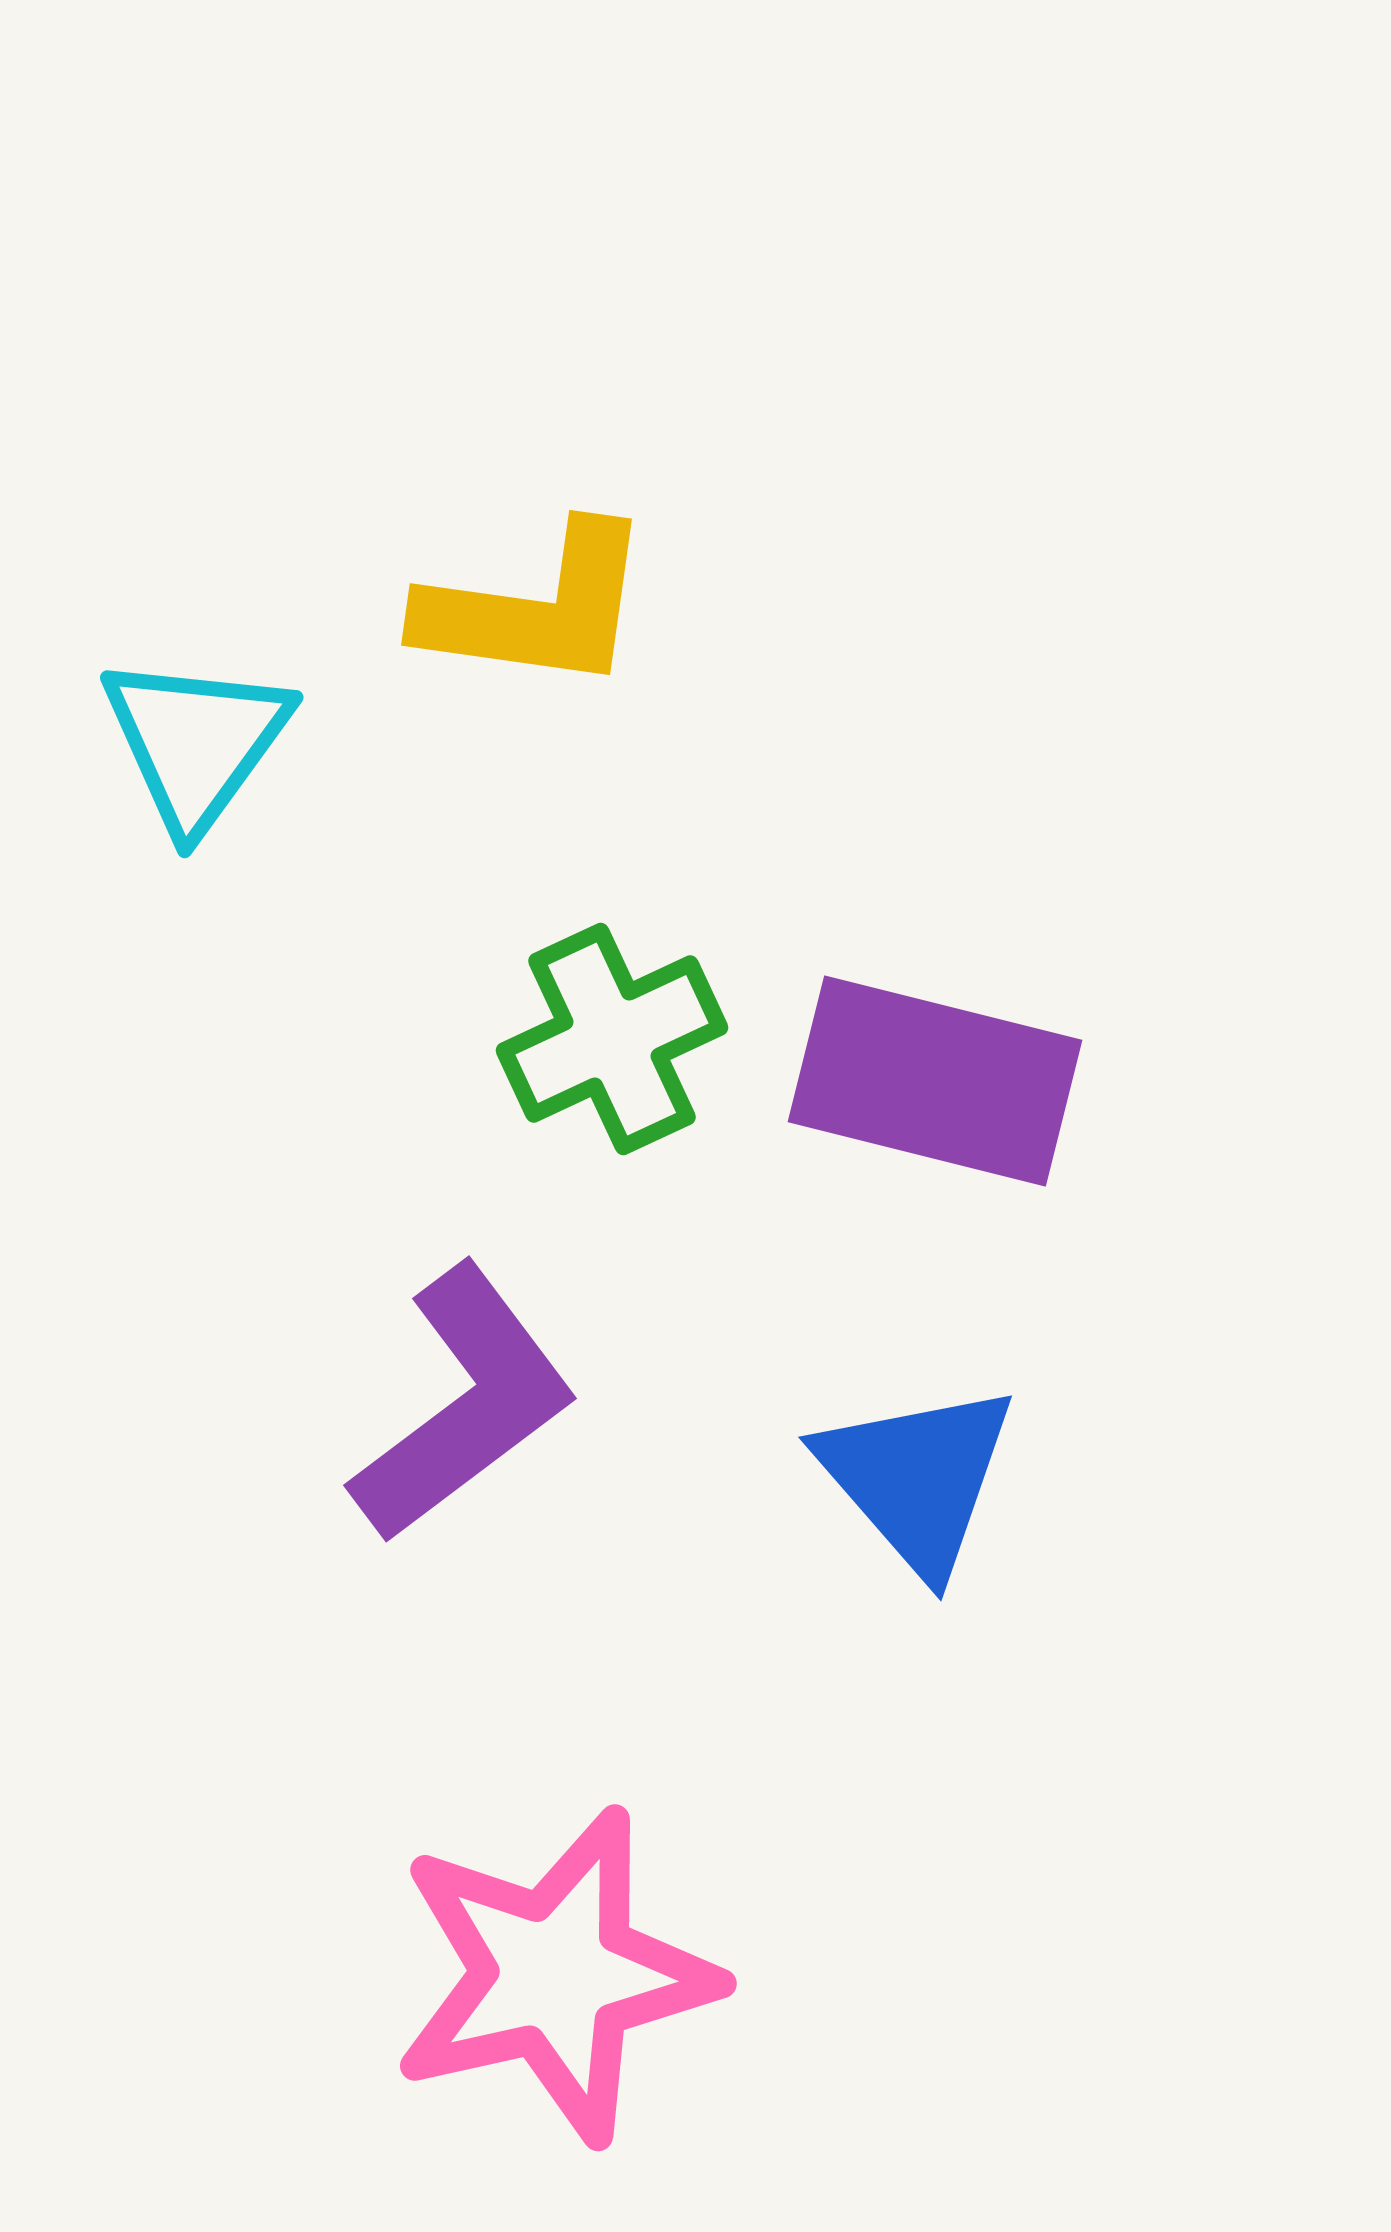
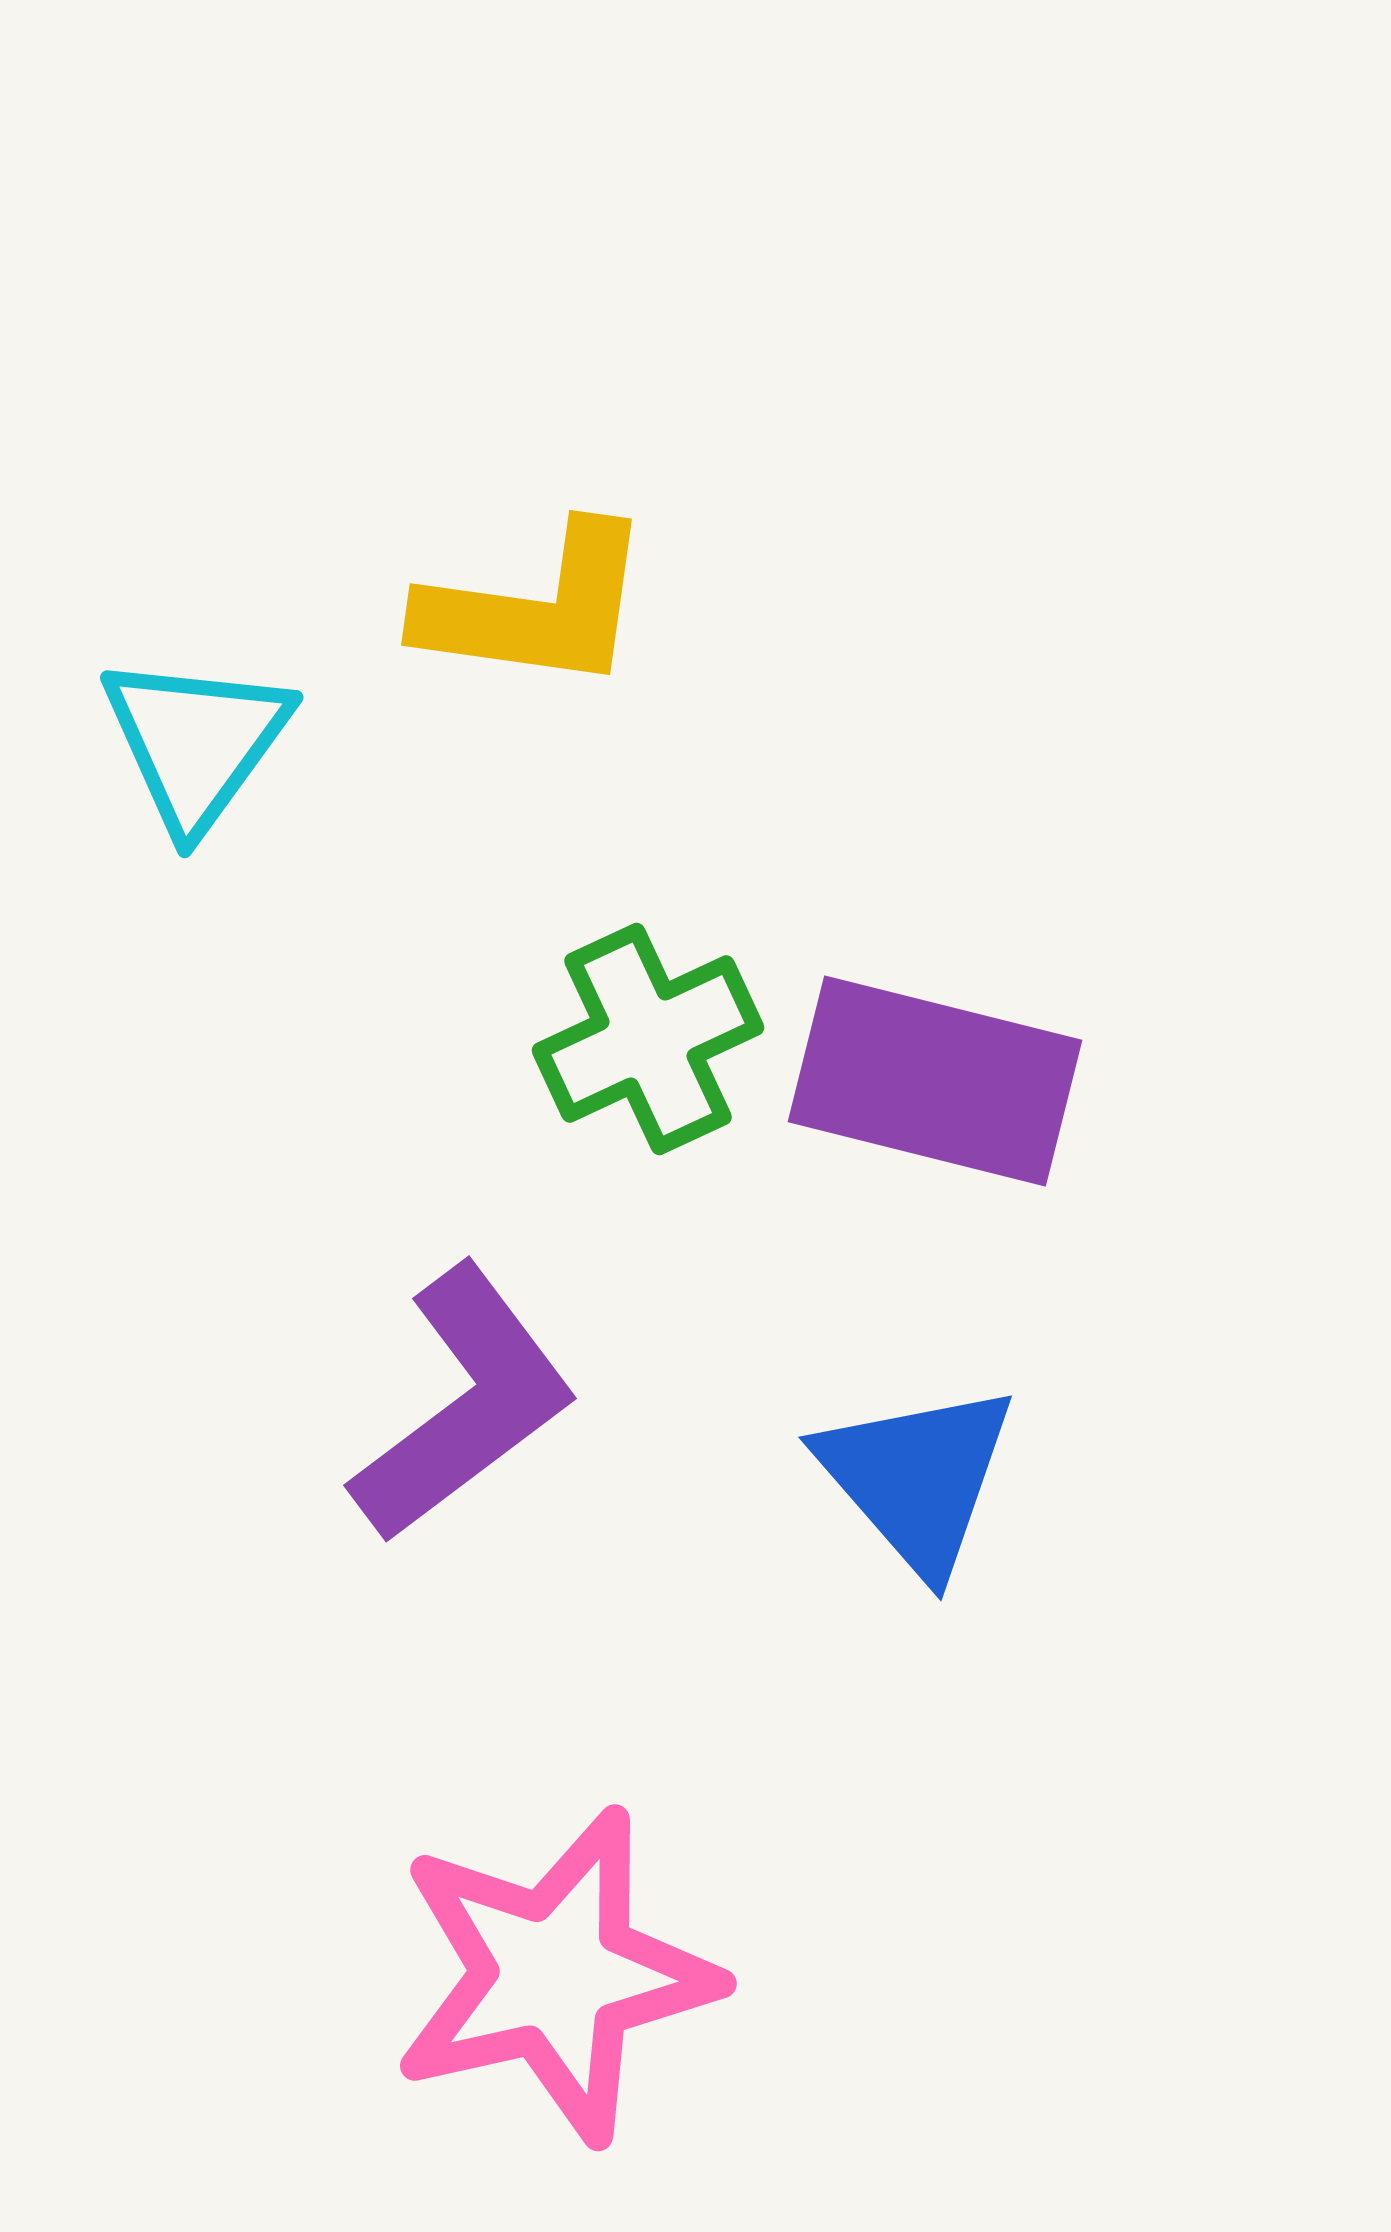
green cross: moved 36 px right
